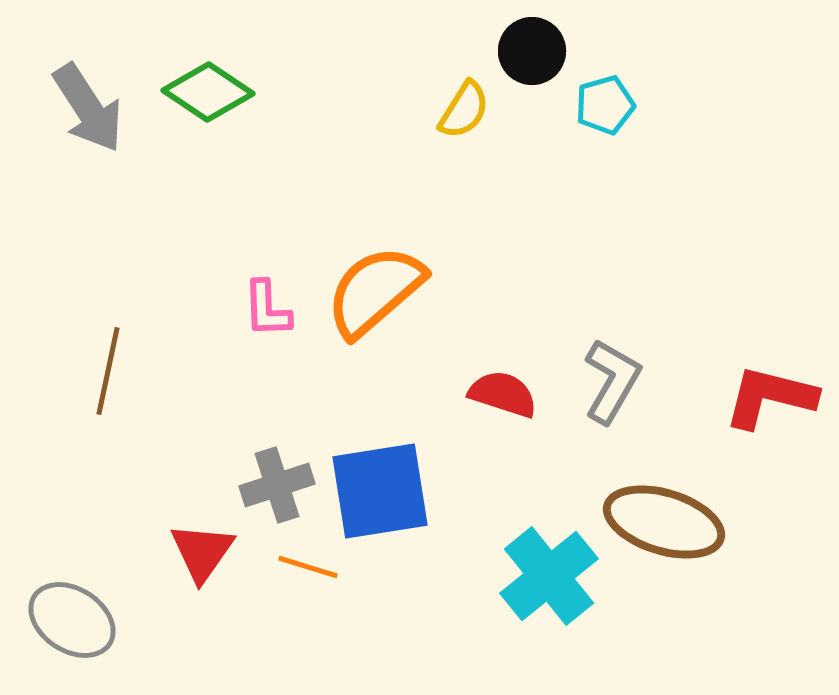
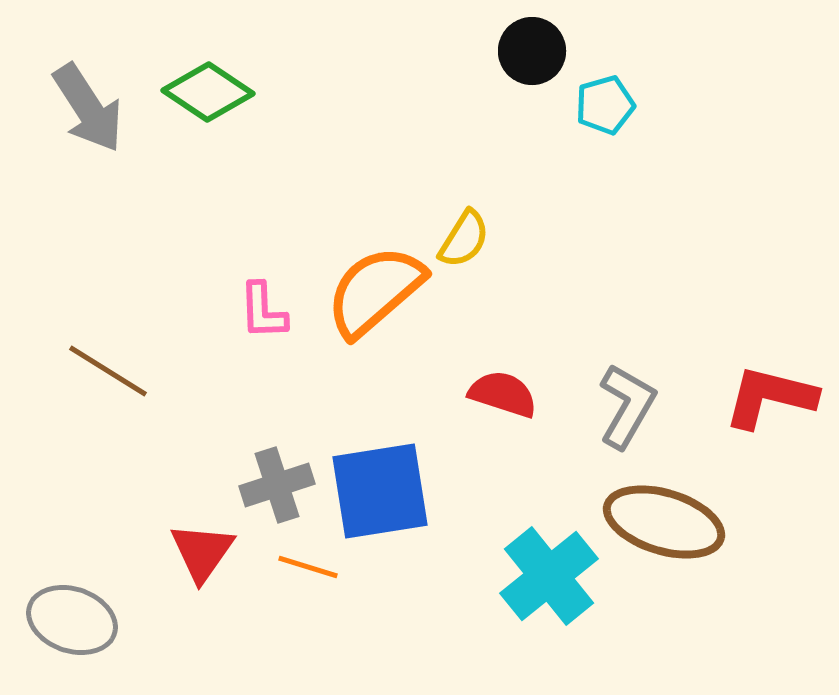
yellow semicircle: moved 129 px down
pink L-shape: moved 4 px left, 2 px down
brown line: rotated 70 degrees counterclockwise
gray L-shape: moved 15 px right, 25 px down
gray ellipse: rotated 14 degrees counterclockwise
